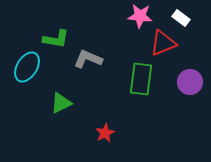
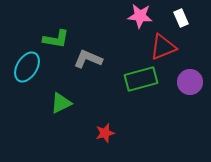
white rectangle: rotated 30 degrees clockwise
red triangle: moved 4 px down
green rectangle: rotated 68 degrees clockwise
red star: rotated 12 degrees clockwise
